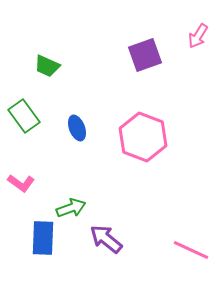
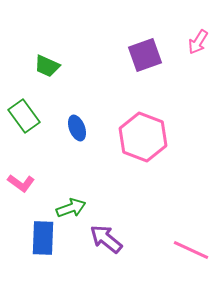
pink arrow: moved 6 px down
